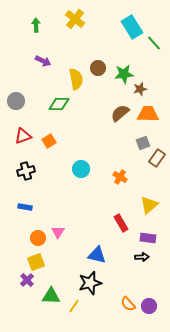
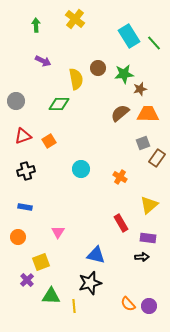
cyan rectangle: moved 3 px left, 9 px down
orange circle: moved 20 px left, 1 px up
blue triangle: moved 1 px left
yellow square: moved 5 px right
yellow line: rotated 40 degrees counterclockwise
